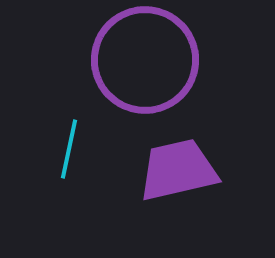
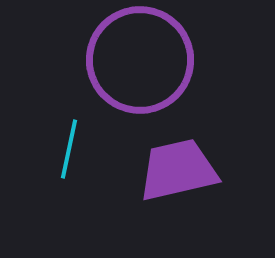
purple circle: moved 5 px left
